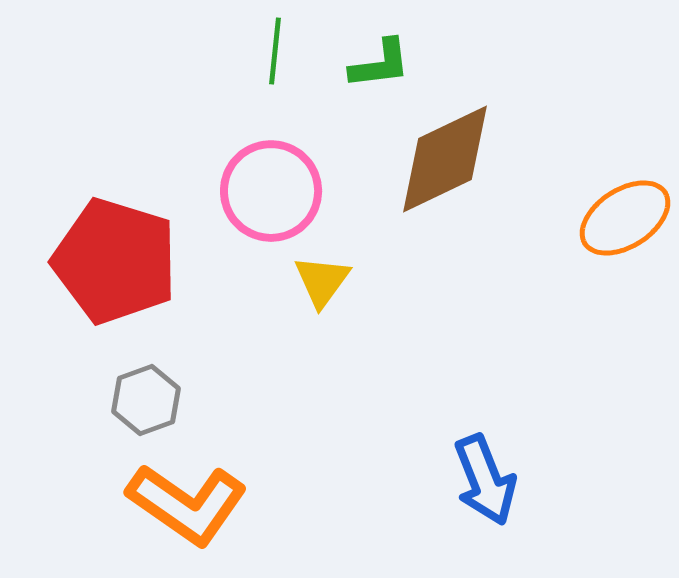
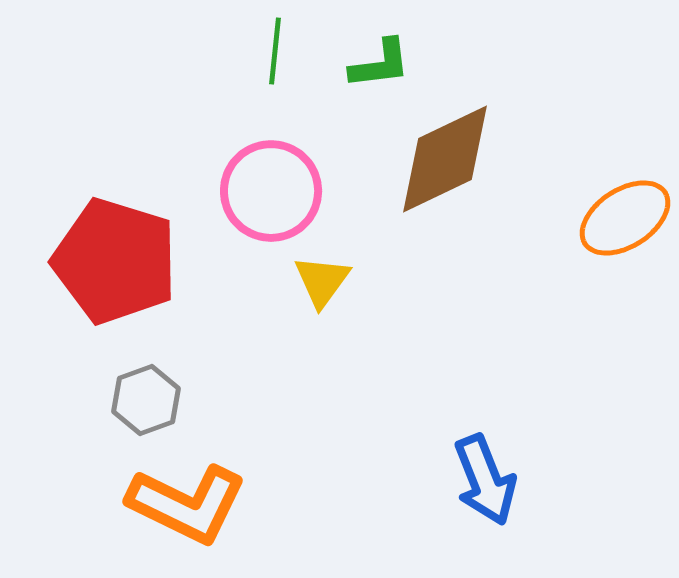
orange L-shape: rotated 9 degrees counterclockwise
